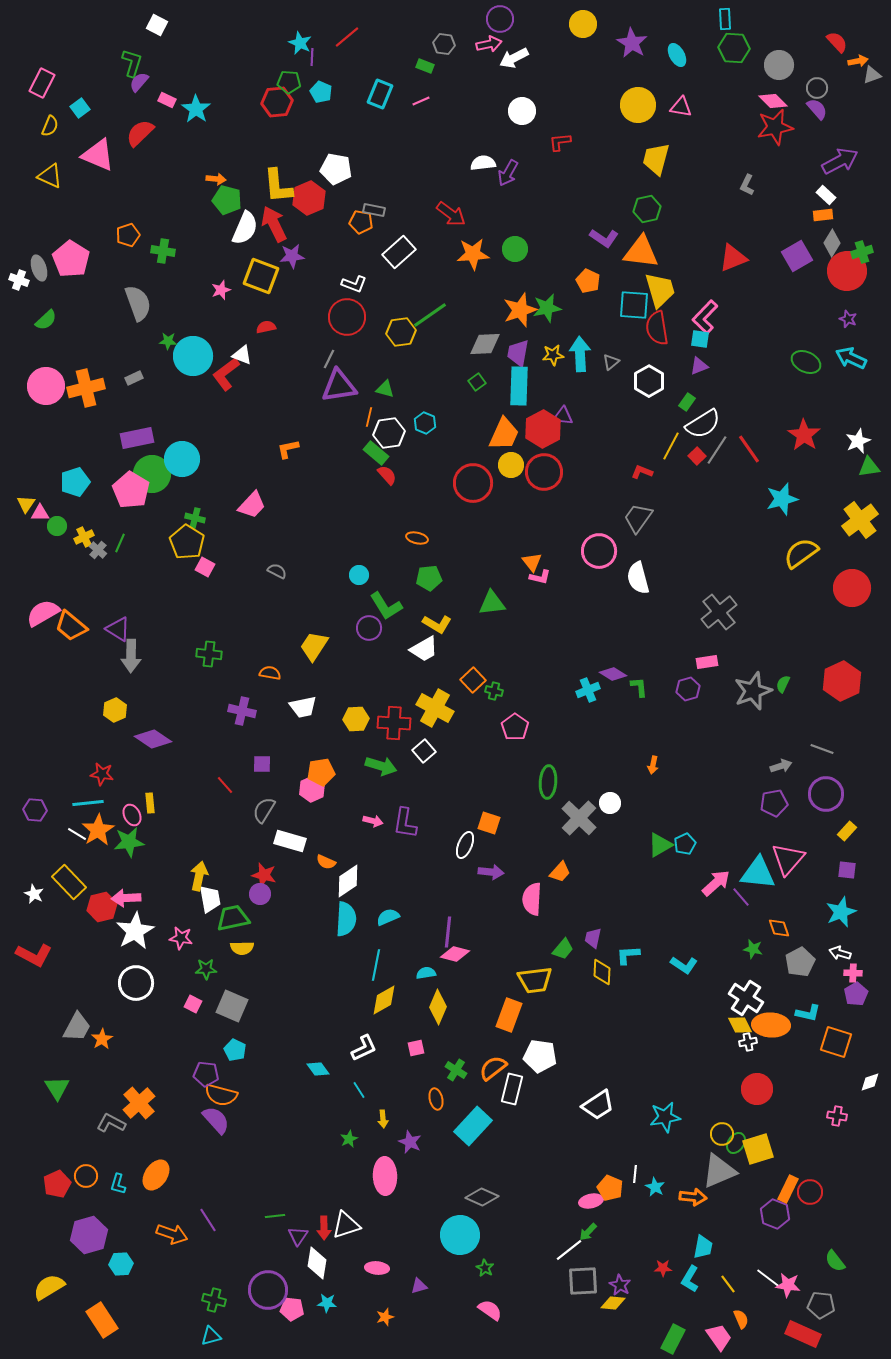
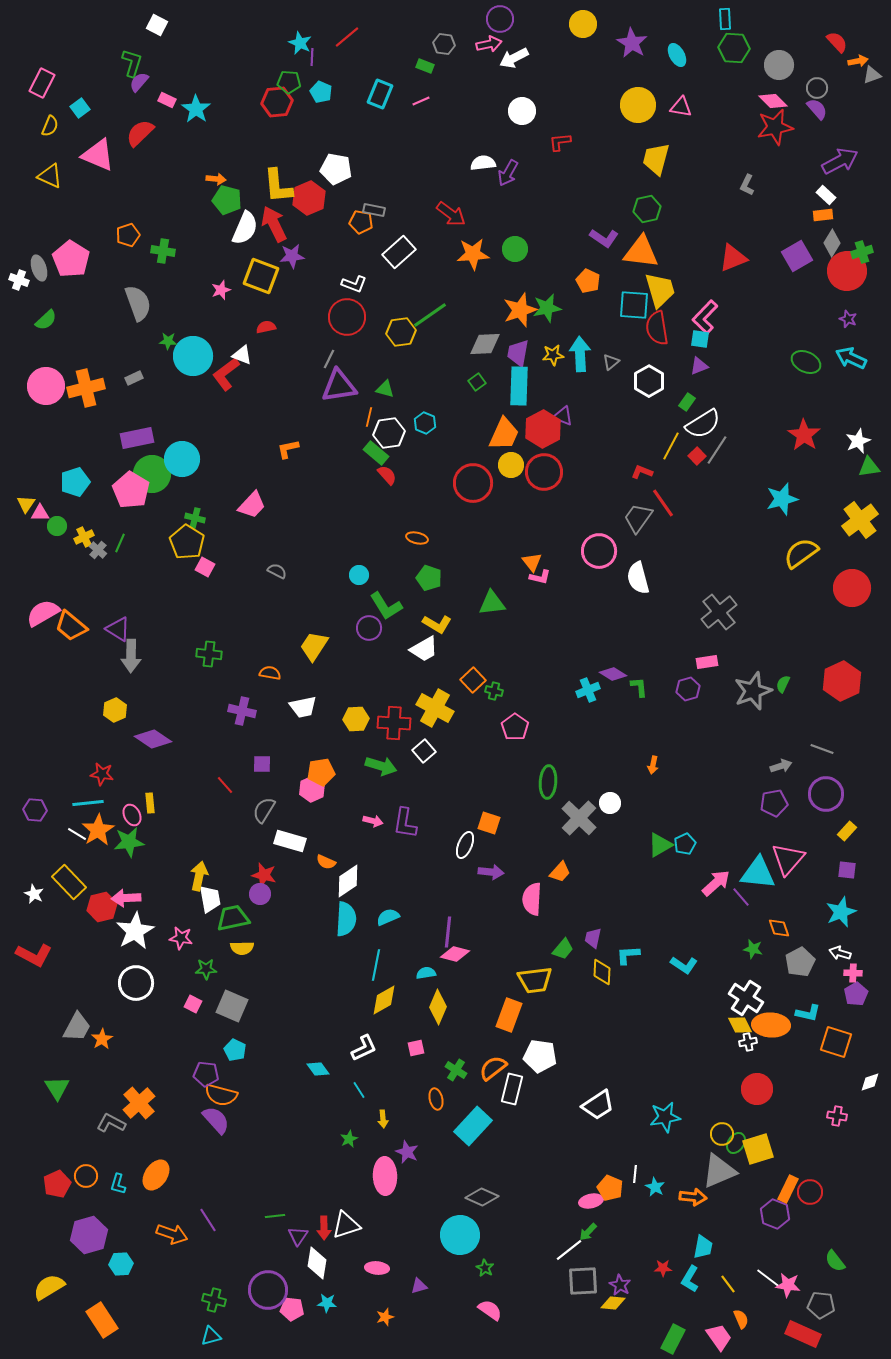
purple triangle at (563, 416): rotated 15 degrees clockwise
red line at (749, 449): moved 86 px left, 54 px down
green pentagon at (429, 578): rotated 25 degrees clockwise
purple star at (410, 1142): moved 3 px left, 10 px down
